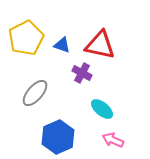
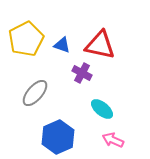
yellow pentagon: moved 1 px down
